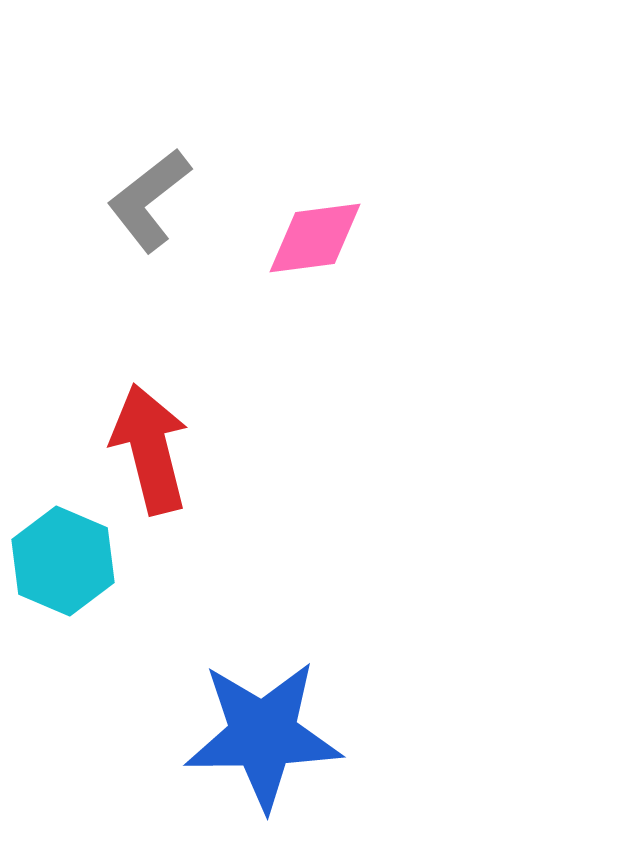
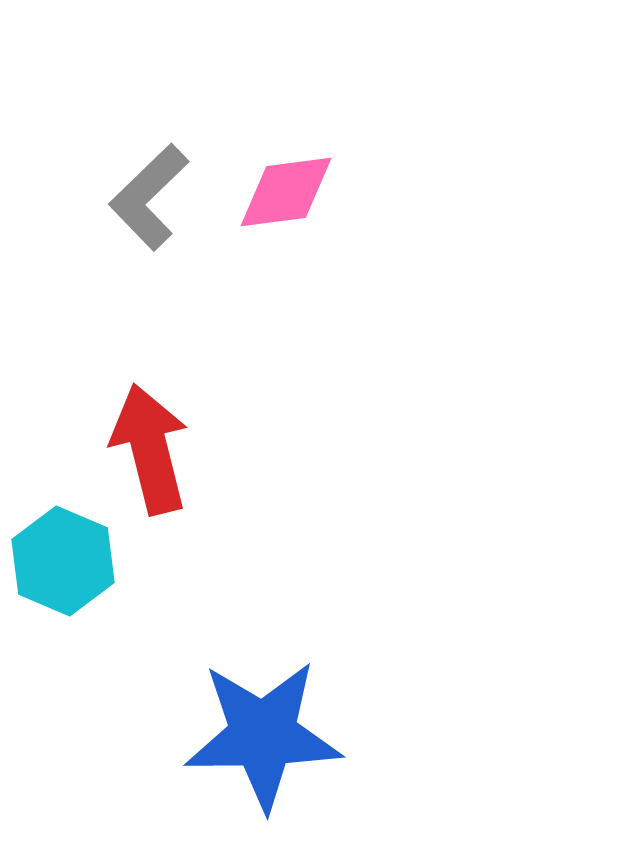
gray L-shape: moved 3 px up; rotated 6 degrees counterclockwise
pink diamond: moved 29 px left, 46 px up
